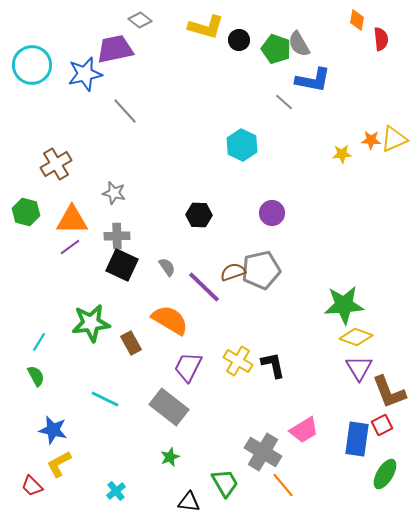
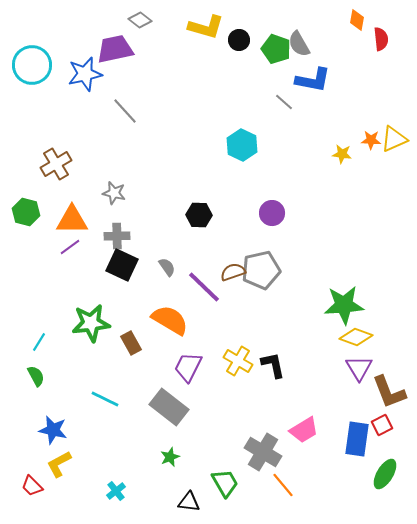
yellow star at (342, 154): rotated 12 degrees clockwise
